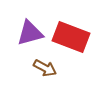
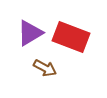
purple triangle: rotated 16 degrees counterclockwise
